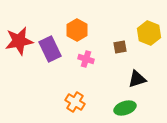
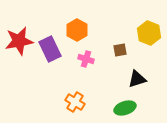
brown square: moved 3 px down
